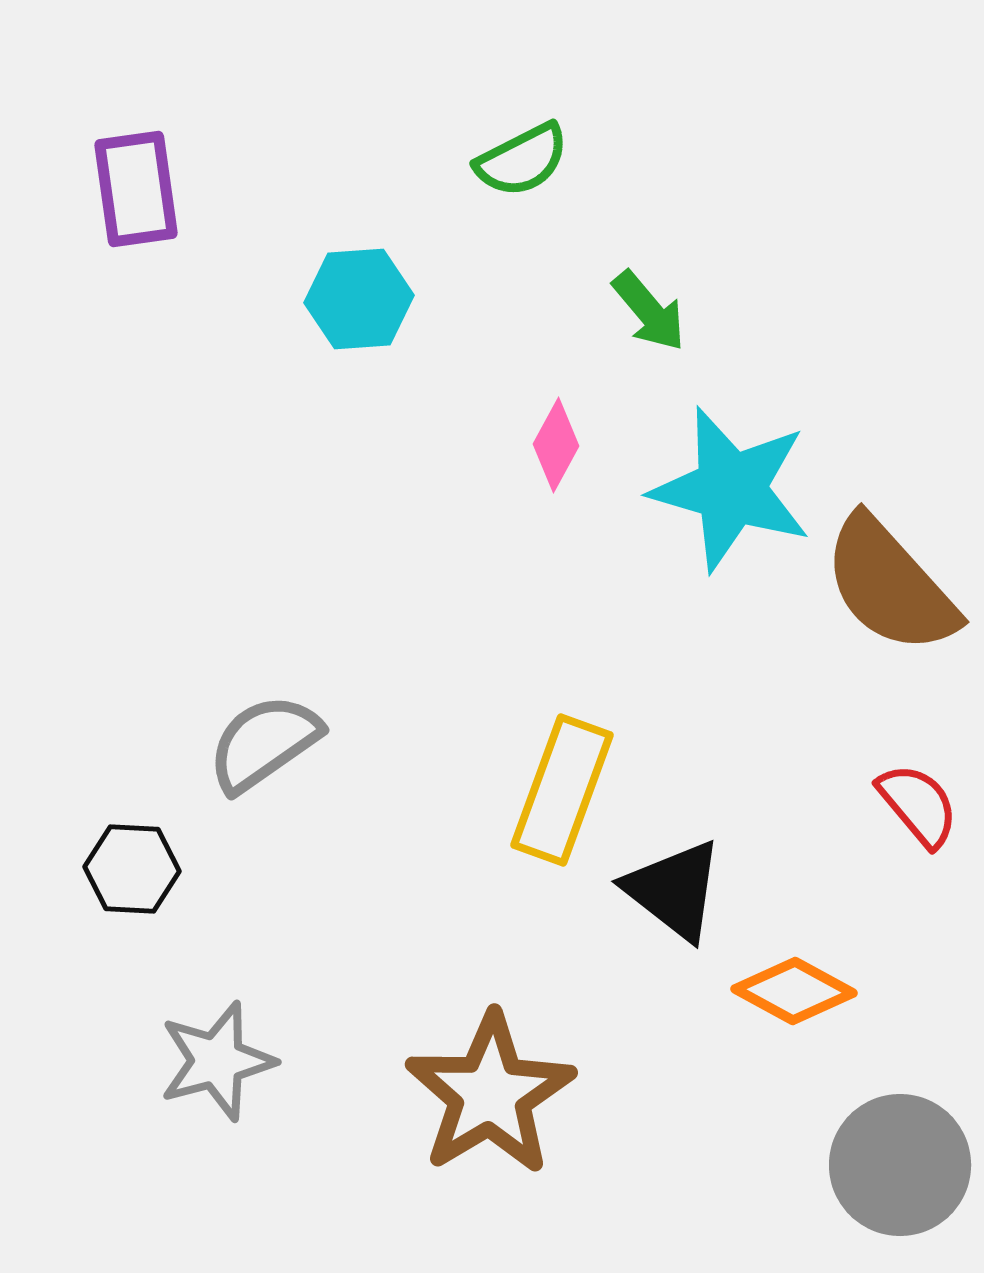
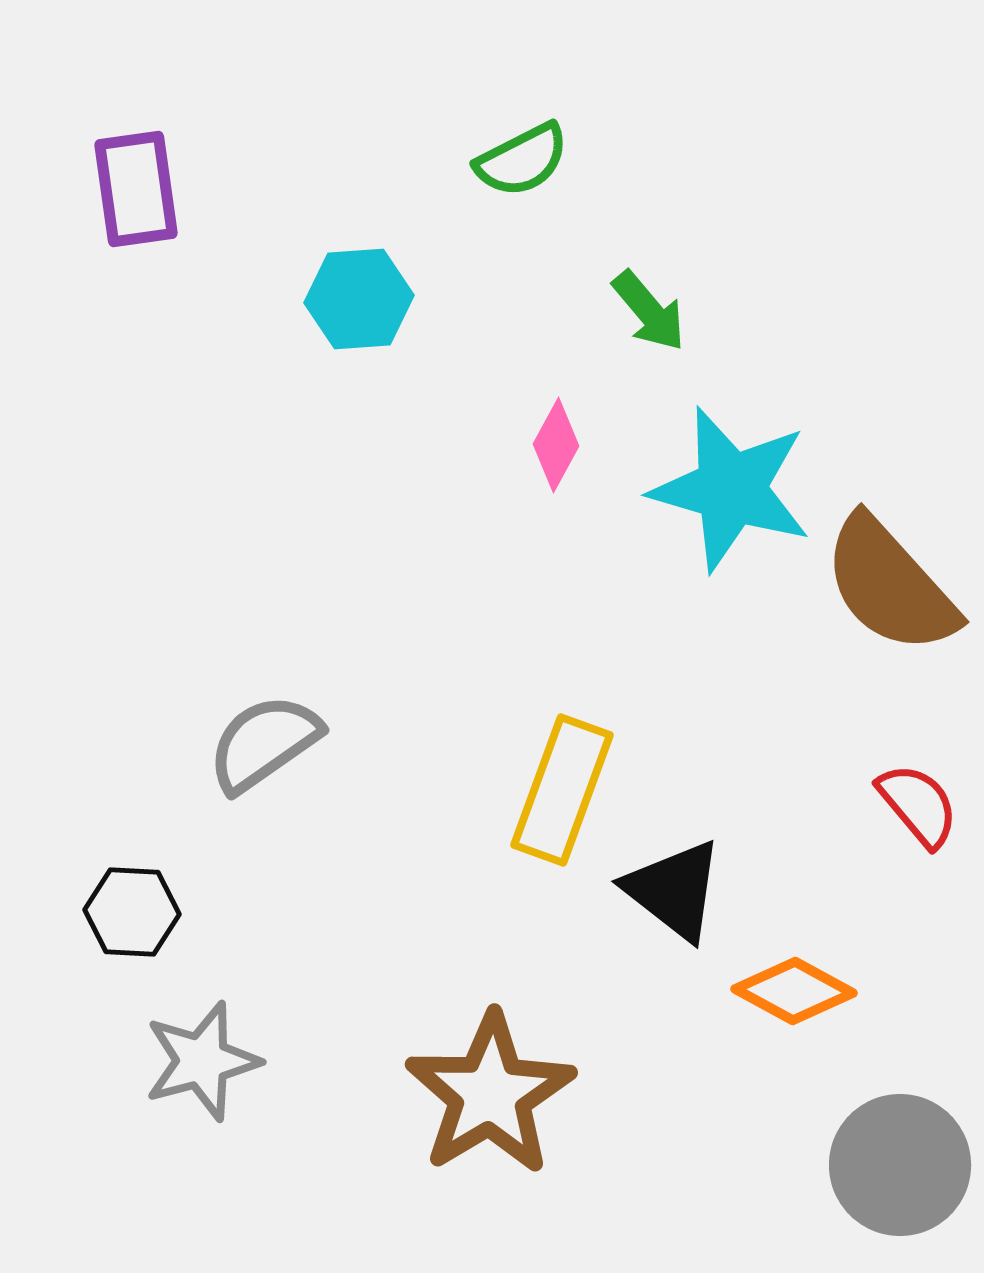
black hexagon: moved 43 px down
gray star: moved 15 px left
